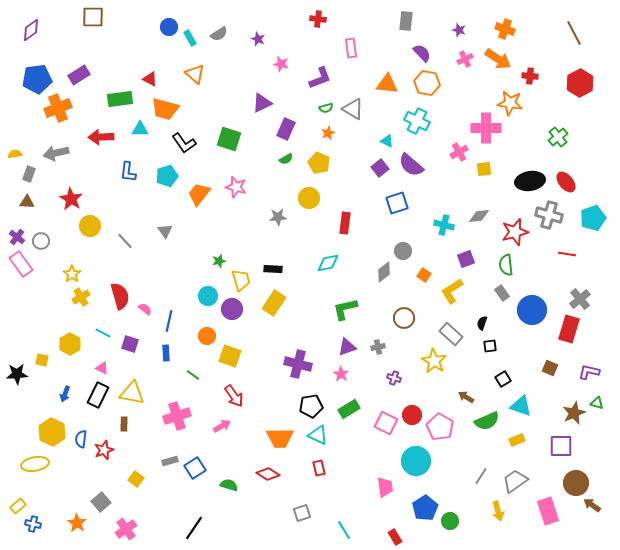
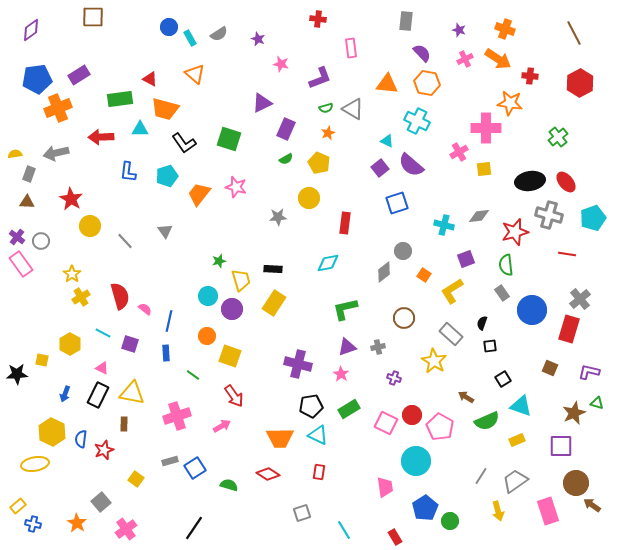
red rectangle at (319, 468): moved 4 px down; rotated 21 degrees clockwise
